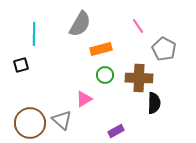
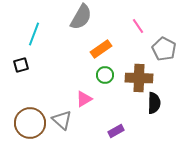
gray semicircle: moved 1 px right, 7 px up
cyan line: rotated 20 degrees clockwise
orange rectangle: rotated 20 degrees counterclockwise
